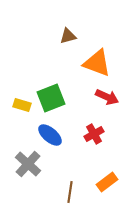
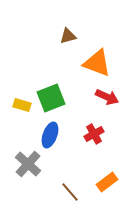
blue ellipse: rotated 70 degrees clockwise
brown line: rotated 50 degrees counterclockwise
